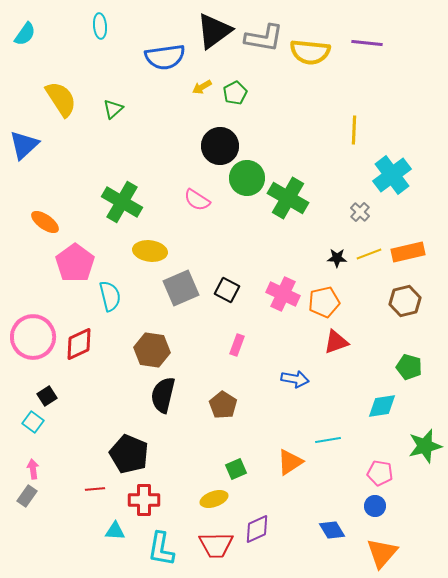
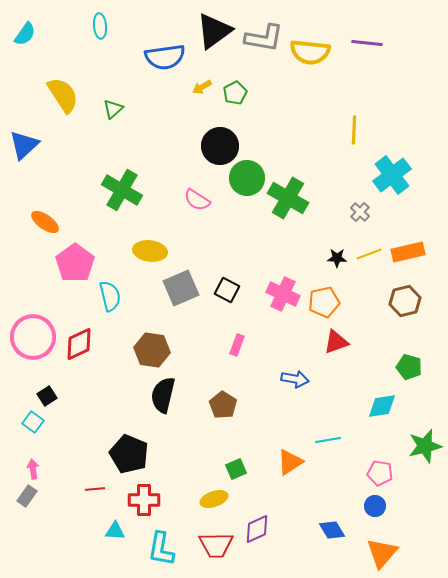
yellow semicircle at (61, 99): moved 2 px right, 4 px up
green cross at (122, 202): moved 12 px up
